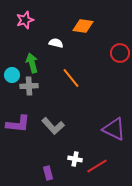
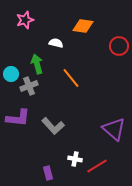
red circle: moved 1 px left, 7 px up
green arrow: moved 5 px right, 1 px down
cyan circle: moved 1 px left, 1 px up
gray cross: rotated 18 degrees counterclockwise
purple L-shape: moved 6 px up
purple triangle: rotated 15 degrees clockwise
